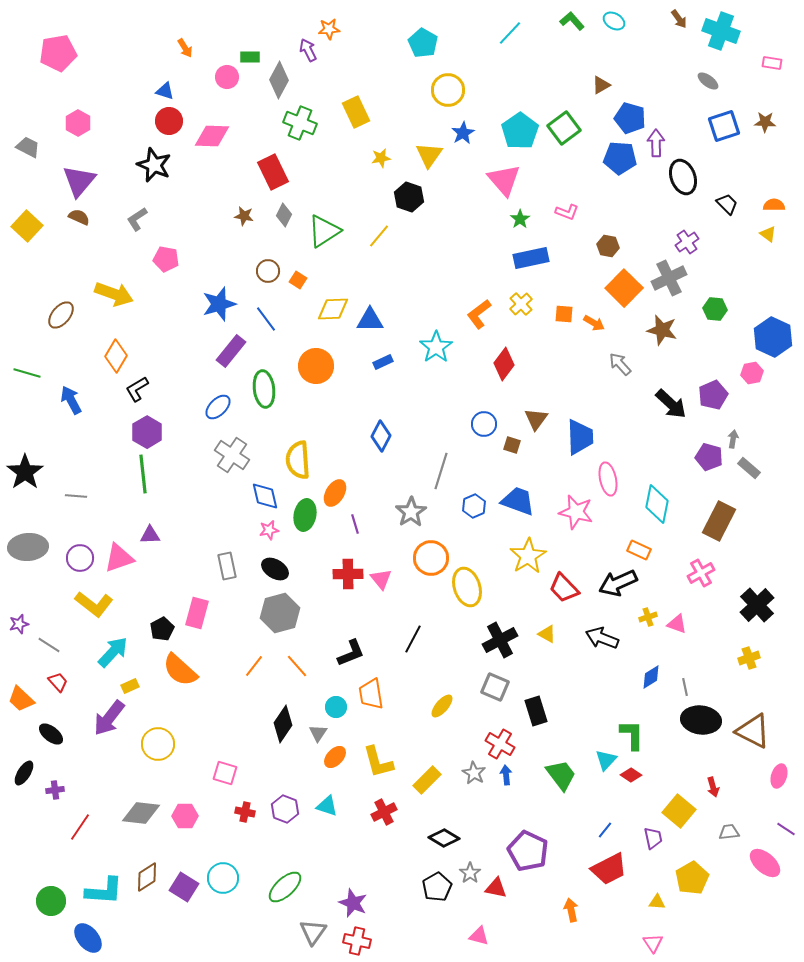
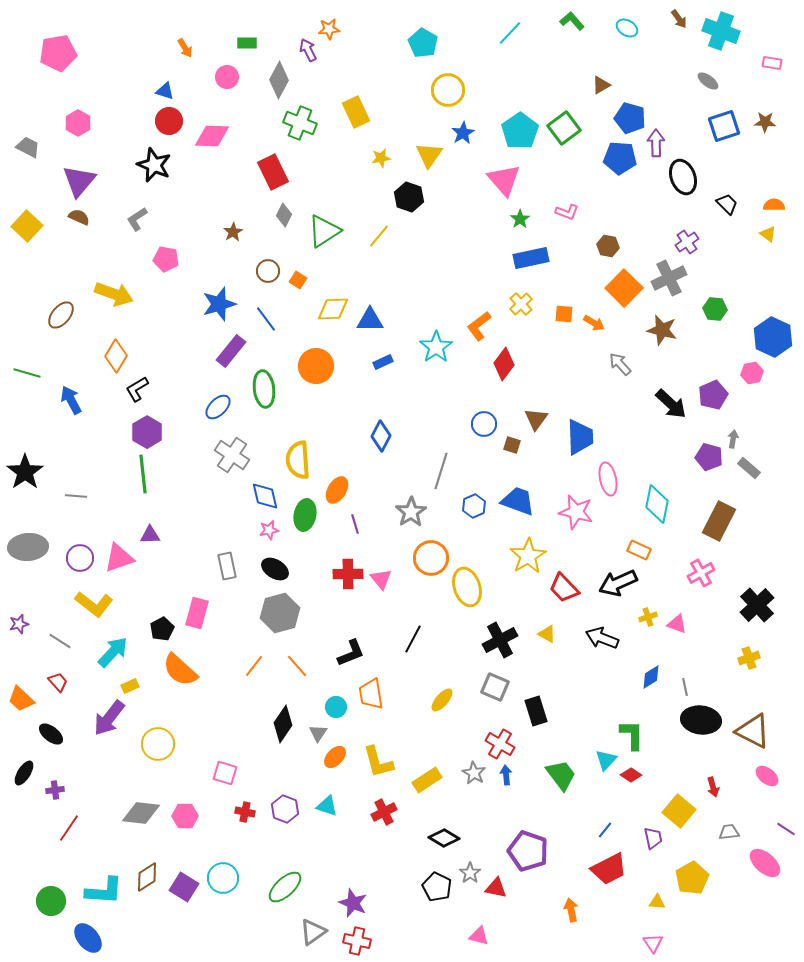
cyan ellipse at (614, 21): moved 13 px right, 7 px down
green rectangle at (250, 57): moved 3 px left, 14 px up
brown star at (244, 216): moved 11 px left, 16 px down; rotated 30 degrees clockwise
orange L-shape at (479, 314): moved 12 px down
orange ellipse at (335, 493): moved 2 px right, 3 px up
gray line at (49, 645): moved 11 px right, 4 px up
yellow ellipse at (442, 706): moved 6 px up
pink ellipse at (779, 776): moved 12 px left; rotated 70 degrees counterclockwise
yellow rectangle at (427, 780): rotated 12 degrees clockwise
red line at (80, 827): moved 11 px left, 1 px down
purple pentagon at (528, 851): rotated 6 degrees counterclockwise
black pentagon at (437, 887): rotated 16 degrees counterclockwise
gray triangle at (313, 932): rotated 20 degrees clockwise
